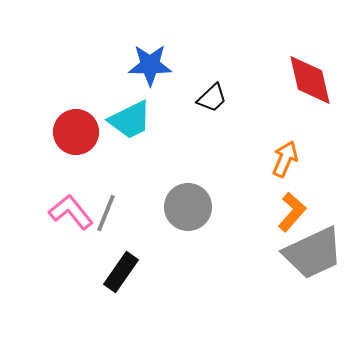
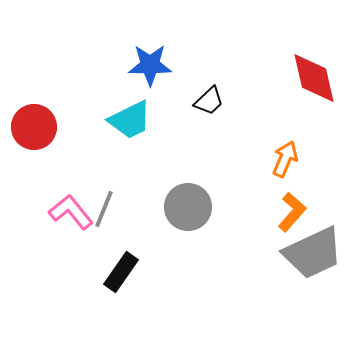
red diamond: moved 4 px right, 2 px up
black trapezoid: moved 3 px left, 3 px down
red circle: moved 42 px left, 5 px up
gray line: moved 2 px left, 4 px up
